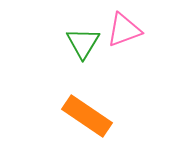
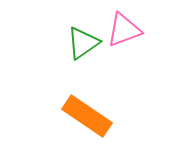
green triangle: rotated 24 degrees clockwise
